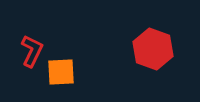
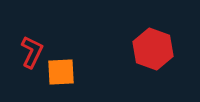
red L-shape: moved 1 px down
